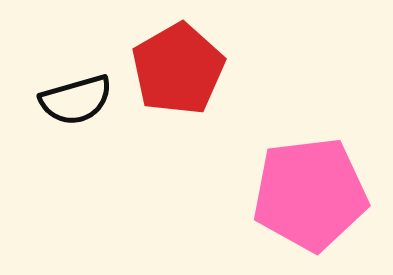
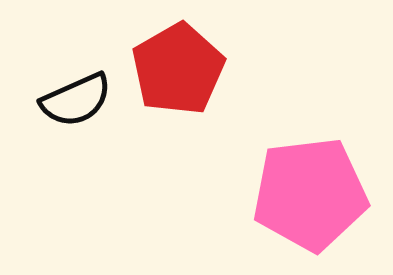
black semicircle: rotated 8 degrees counterclockwise
